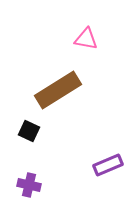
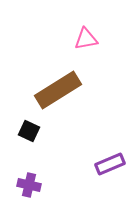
pink triangle: rotated 20 degrees counterclockwise
purple rectangle: moved 2 px right, 1 px up
